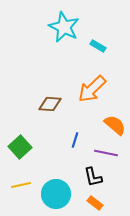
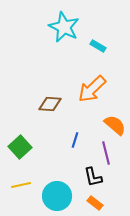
purple line: rotated 65 degrees clockwise
cyan circle: moved 1 px right, 2 px down
